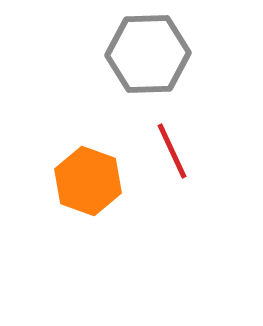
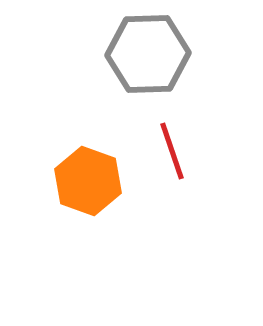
red line: rotated 6 degrees clockwise
